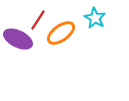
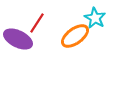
red line: moved 1 px left, 3 px down
orange ellipse: moved 14 px right, 3 px down
